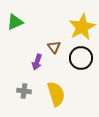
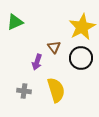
yellow semicircle: moved 4 px up
